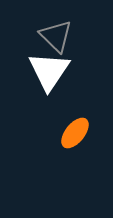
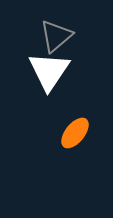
gray triangle: rotated 36 degrees clockwise
